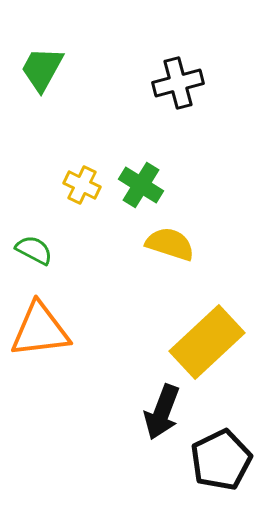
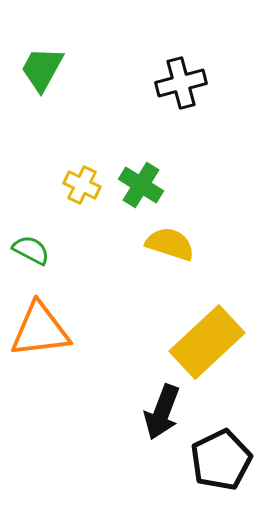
black cross: moved 3 px right
green semicircle: moved 3 px left
